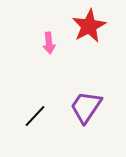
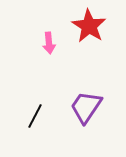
red star: rotated 12 degrees counterclockwise
black line: rotated 15 degrees counterclockwise
